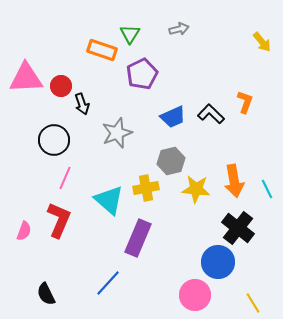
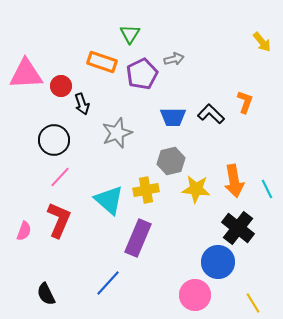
gray arrow: moved 5 px left, 30 px down
orange rectangle: moved 12 px down
pink triangle: moved 4 px up
blue trapezoid: rotated 24 degrees clockwise
pink line: moved 5 px left, 1 px up; rotated 20 degrees clockwise
yellow cross: moved 2 px down
